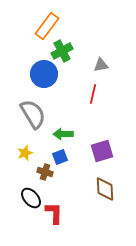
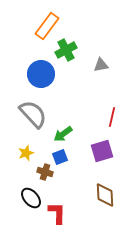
green cross: moved 4 px right, 1 px up
blue circle: moved 3 px left
red line: moved 19 px right, 23 px down
gray semicircle: rotated 12 degrees counterclockwise
green arrow: rotated 36 degrees counterclockwise
yellow star: moved 1 px right
brown diamond: moved 6 px down
red L-shape: moved 3 px right
